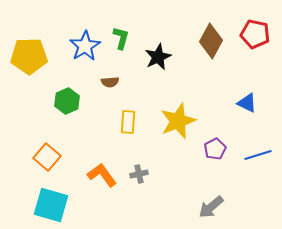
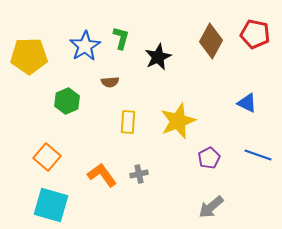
purple pentagon: moved 6 px left, 9 px down
blue line: rotated 36 degrees clockwise
